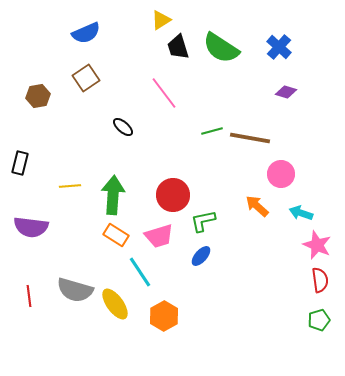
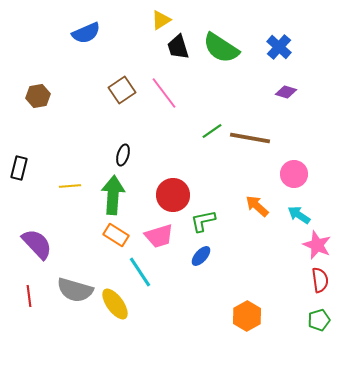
brown square: moved 36 px right, 12 px down
black ellipse: moved 28 px down; rotated 65 degrees clockwise
green line: rotated 20 degrees counterclockwise
black rectangle: moved 1 px left, 5 px down
pink circle: moved 13 px right
cyan arrow: moved 2 px left, 2 px down; rotated 15 degrees clockwise
purple semicircle: moved 6 px right, 17 px down; rotated 140 degrees counterclockwise
orange hexagon: moved 83 px right
